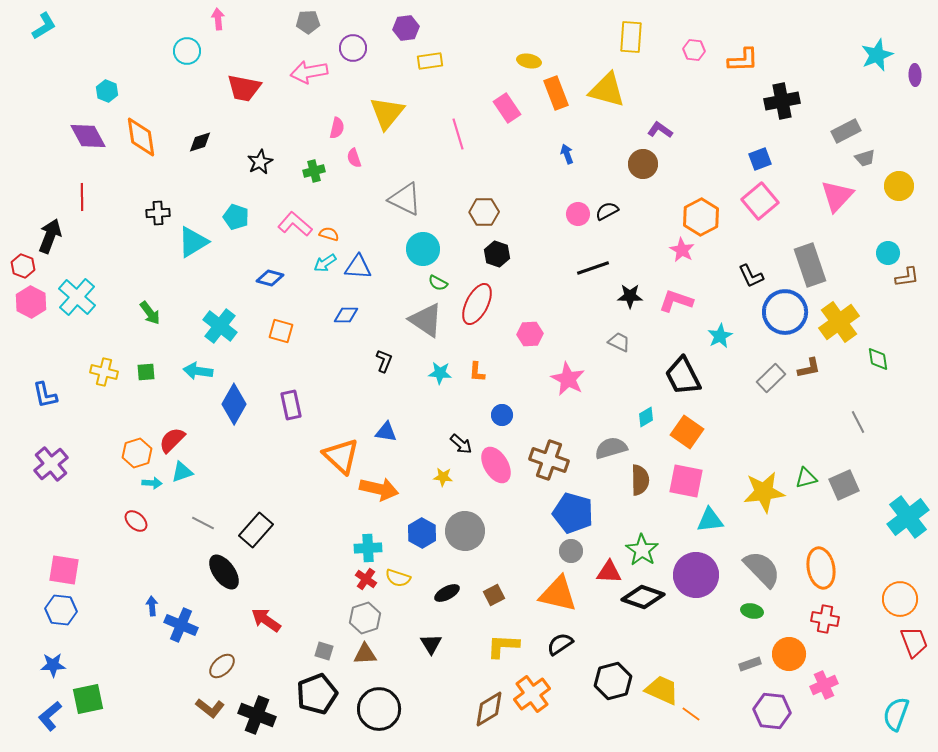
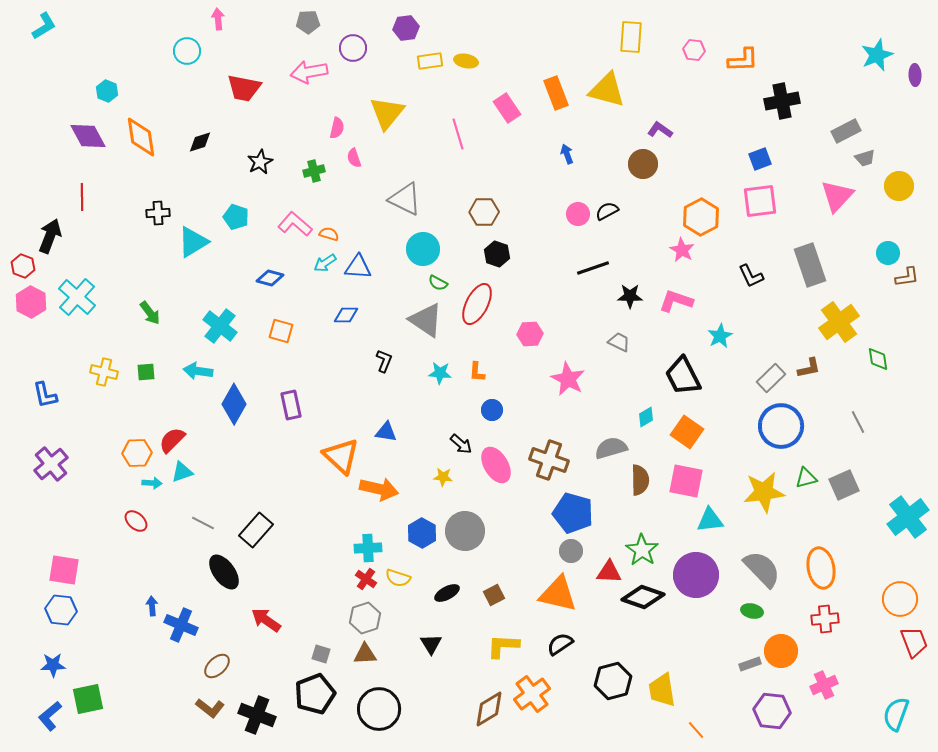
yellow ellipse at (529, 61): moved 63 px left
pink square at (760, 201): rotated 33 degrees clockwise
blue circle at (785, 312): moved 4 px left, 114 px down
blue circle at (502, 415): moved 10 px left, 5 px up
orange hexagon at (137, 453): rotated 16 degrees clockwise
red cross at (825, 619): rotated 16 degrees counterclockwise
gray square at (324, 651): moved 3 px left, 3 px down
orange circle at (789, 654): moved 8 px left, 3 px up
brown ellipse at (222, 666): moved 5 px left
yellow trapezoid at (662, 690): rotated 123 degrees counterclockwise
black pentagon at (317, 694): moved 2 px left
orange line at (691, 714): moved 5 px right, 16 px down; rotated 12 degrees clockwise
